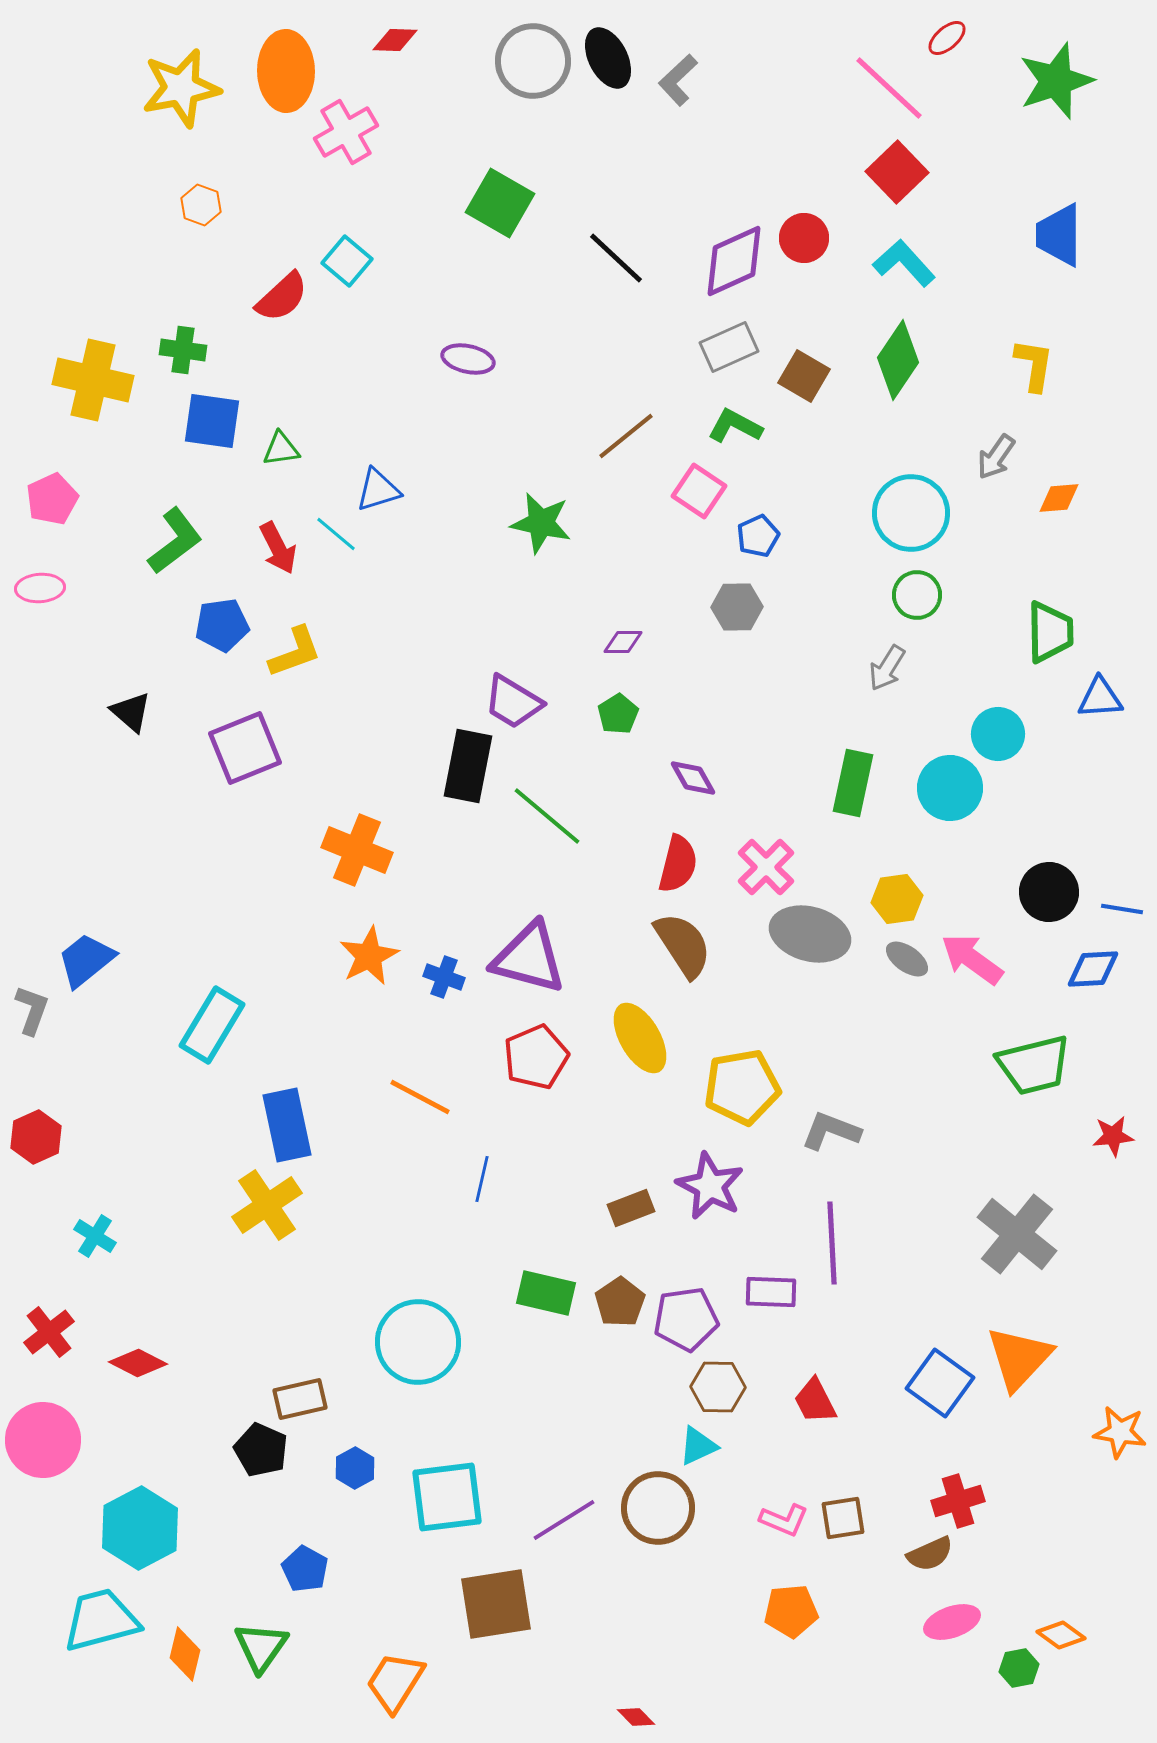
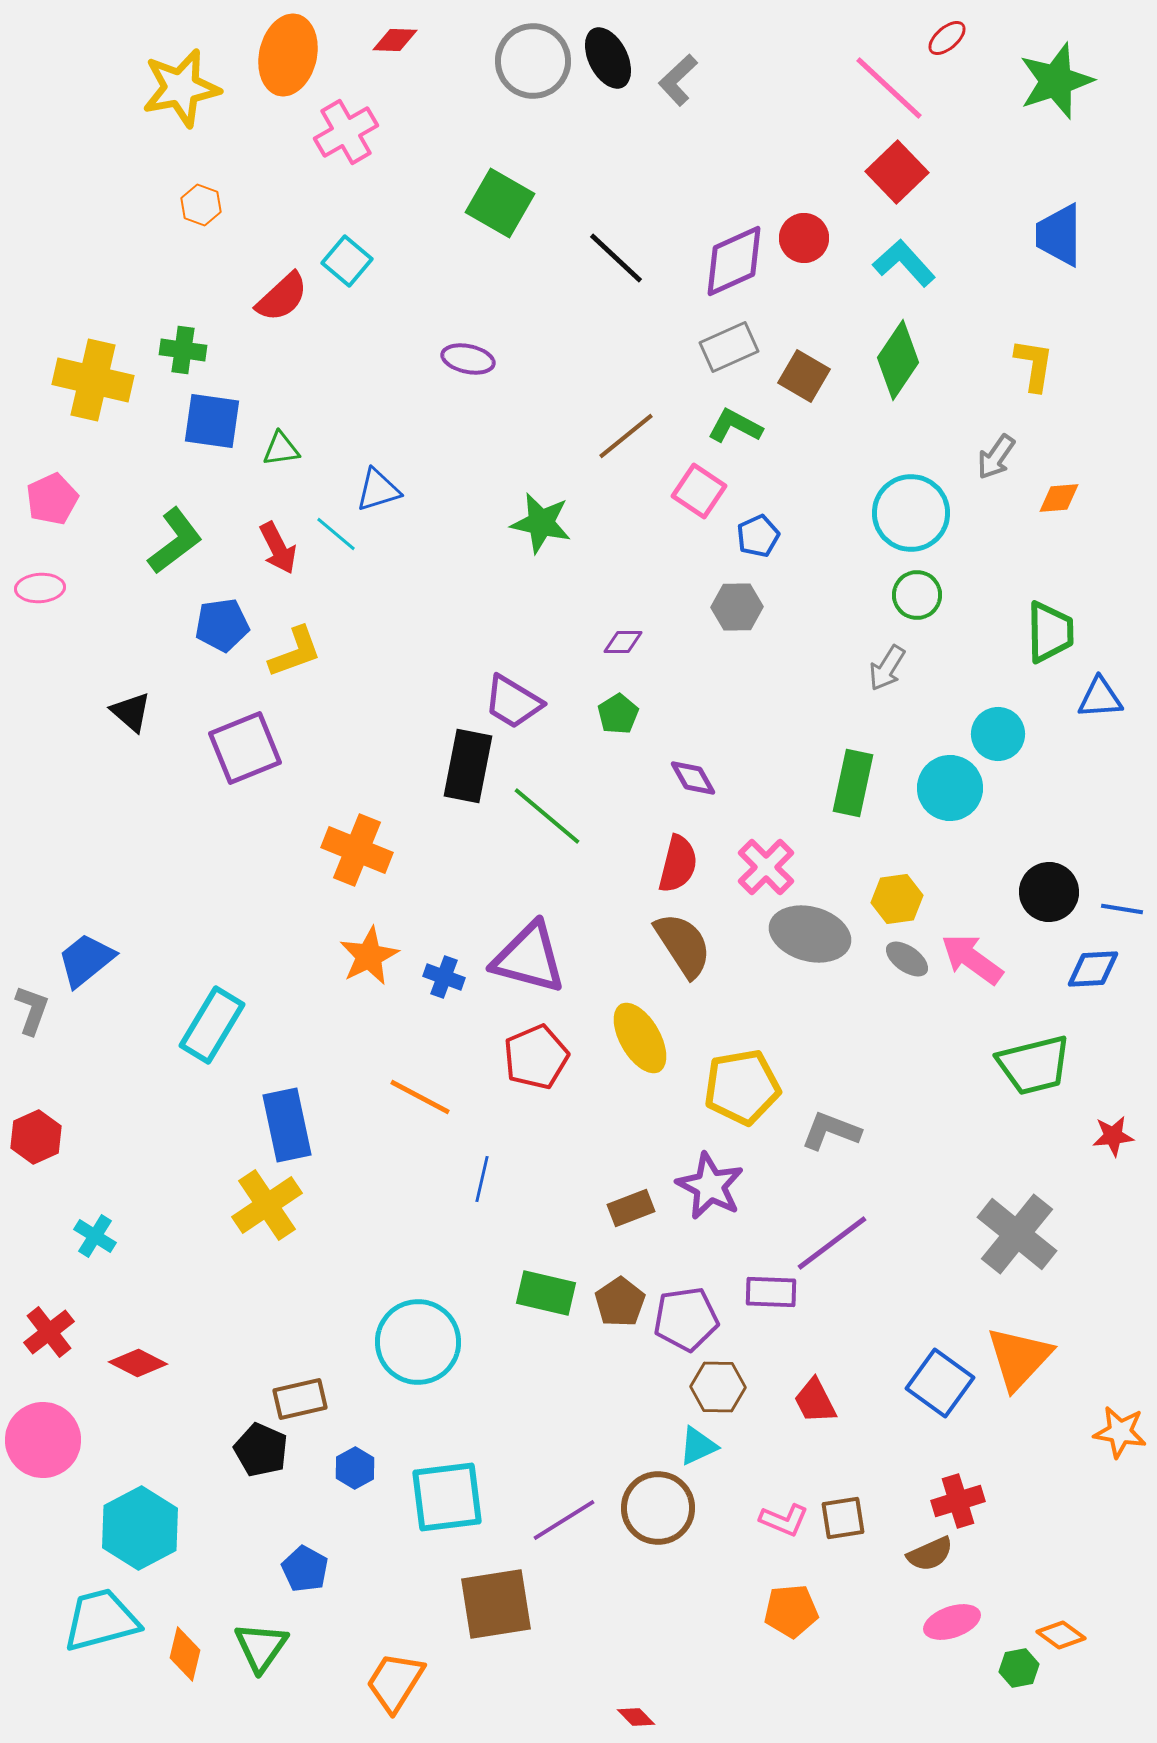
orange ellipse at (286, 71): moved 2 px right, 16 px up; rotated 14 degrees clockwise
purple line at (832, 1243): rotated 56 degrees clockwise
